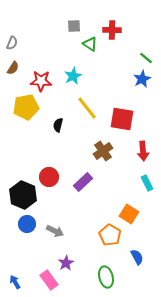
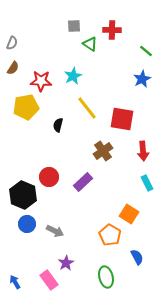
green line: moved 7 px up
